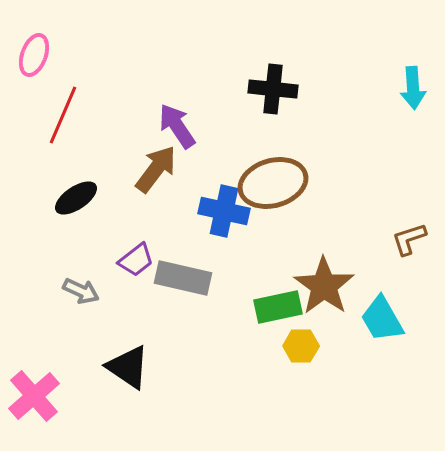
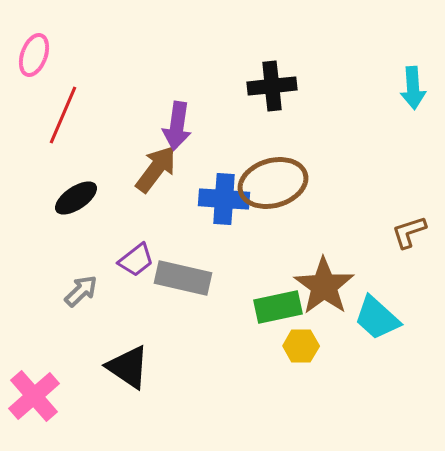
black cross: moved 1 px left, 3 px up; rotated 12 degrees counterclockwise
purple arrow: rotated 138 degrees counterclockwise
blue cross: moved 12 px up; rotated 9 degrees counterclockwise
brown L-shape: moved 7 px up
gray arrow: rotated 69 degrees counterclockwise
cyan trapezoid: moved 5 px left, 1 px up; rotated 18 degrees counterclockwise
